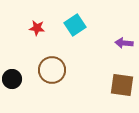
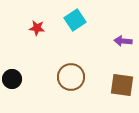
cyan square: moved 5 px up
purple arrow: moved 1 px left, 2 px up
brown circle: moved 19 px right, 7 px down
